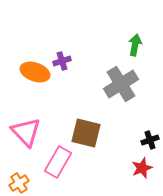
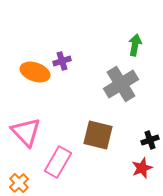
brown square: moved 12 px right, 2 px down
orange cross: rotated 12 degrees counterclockwise
